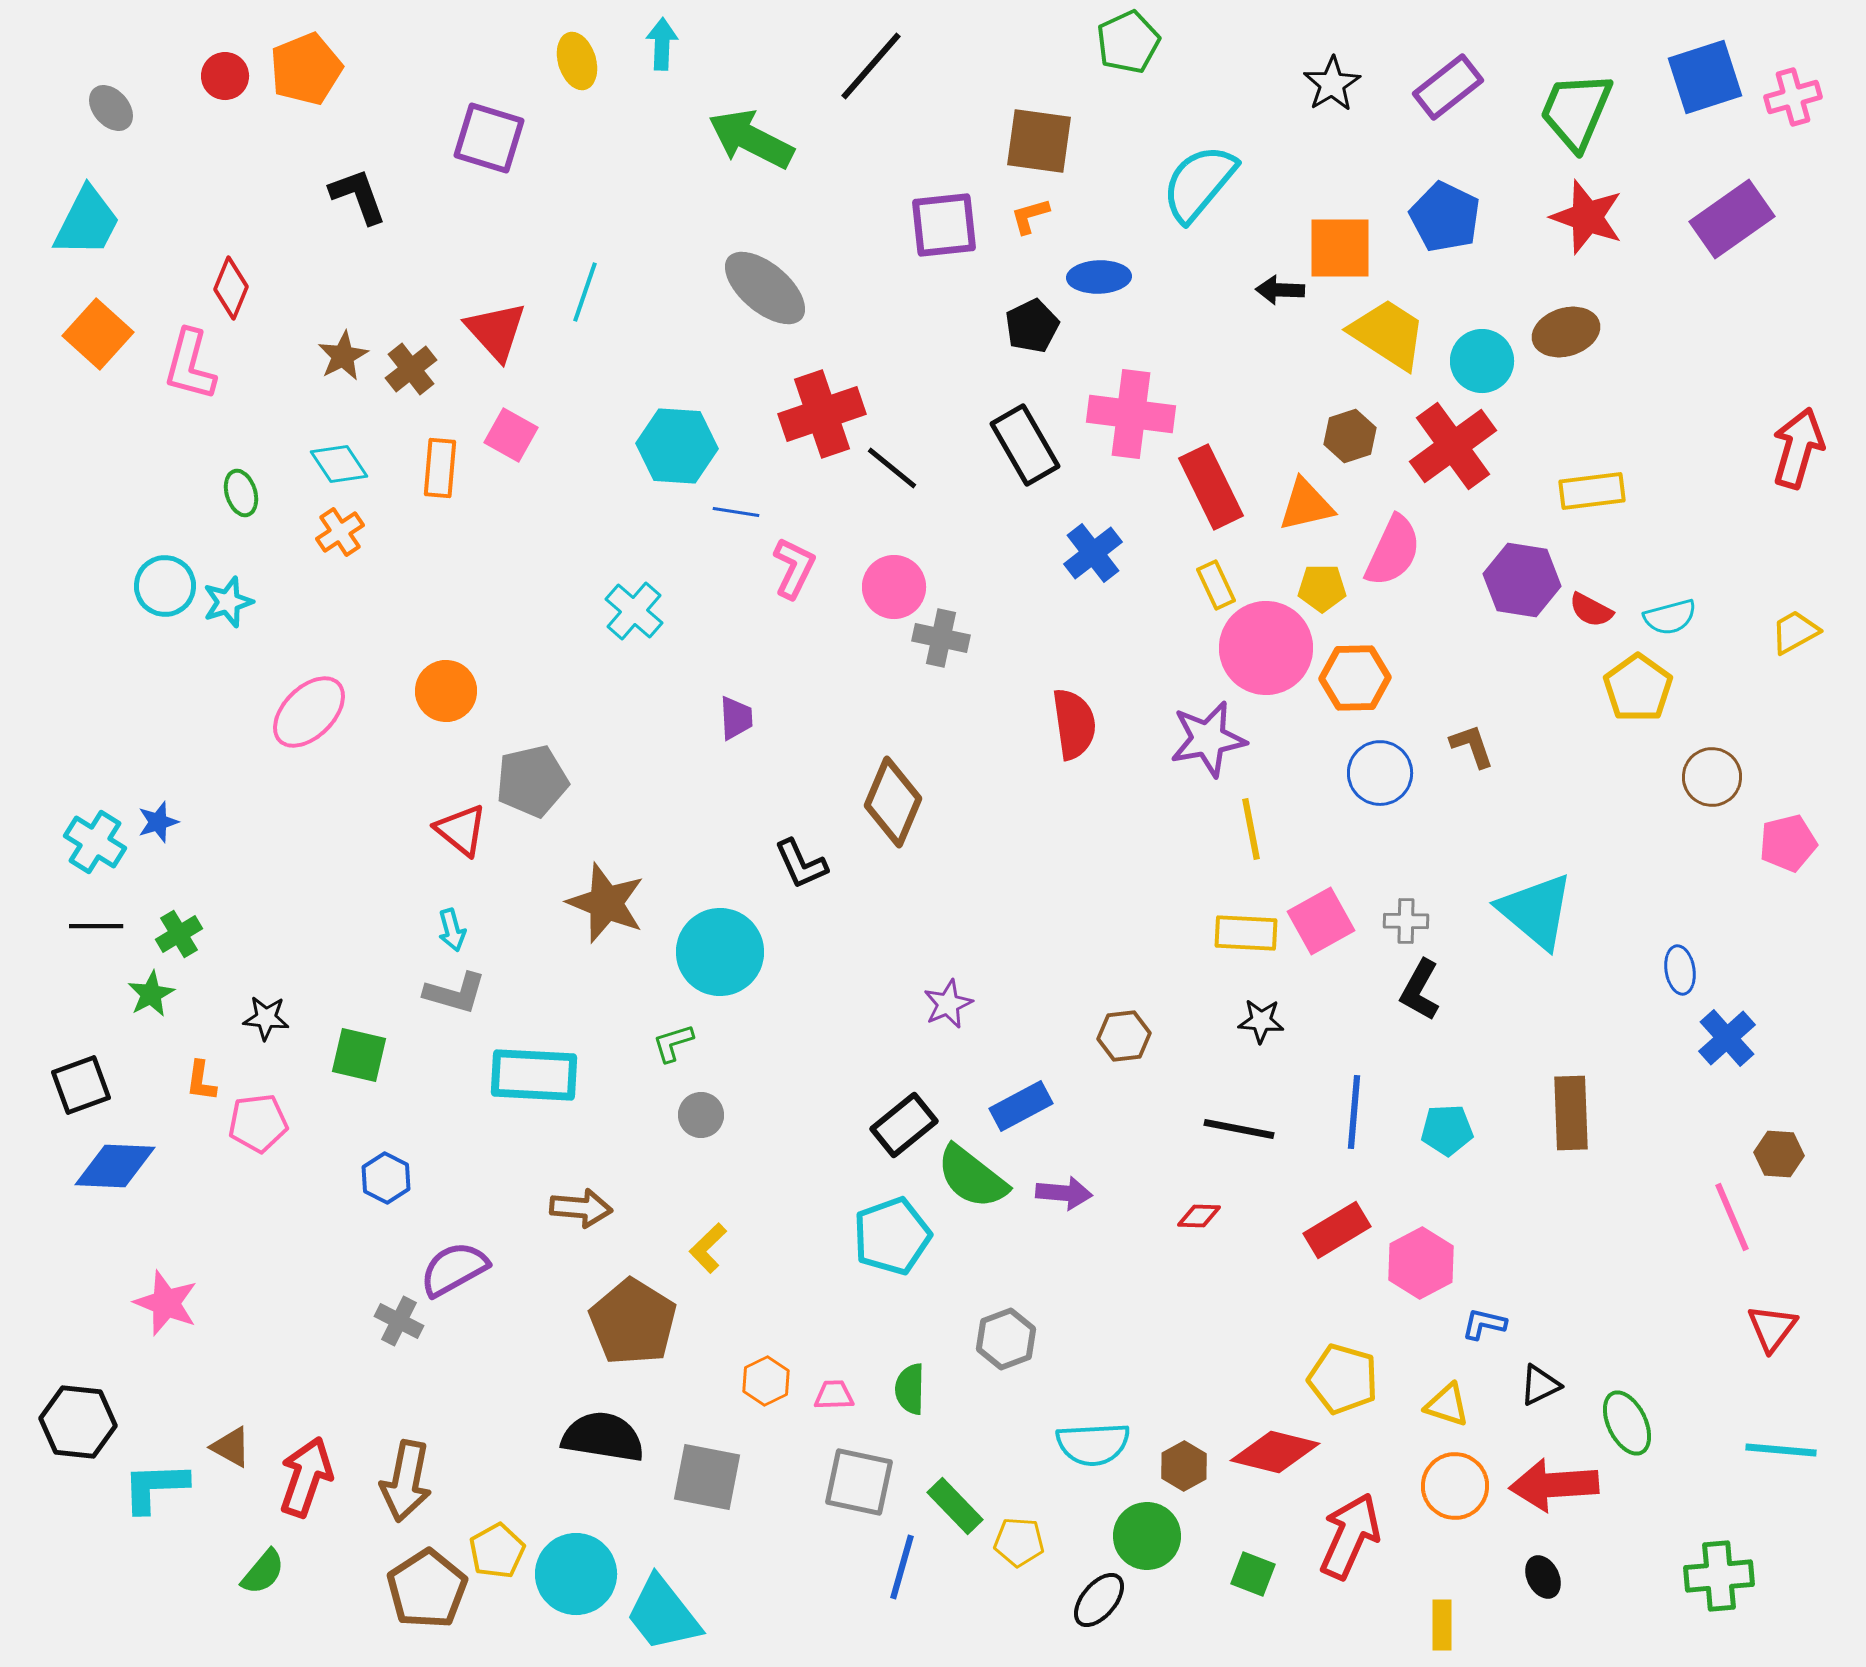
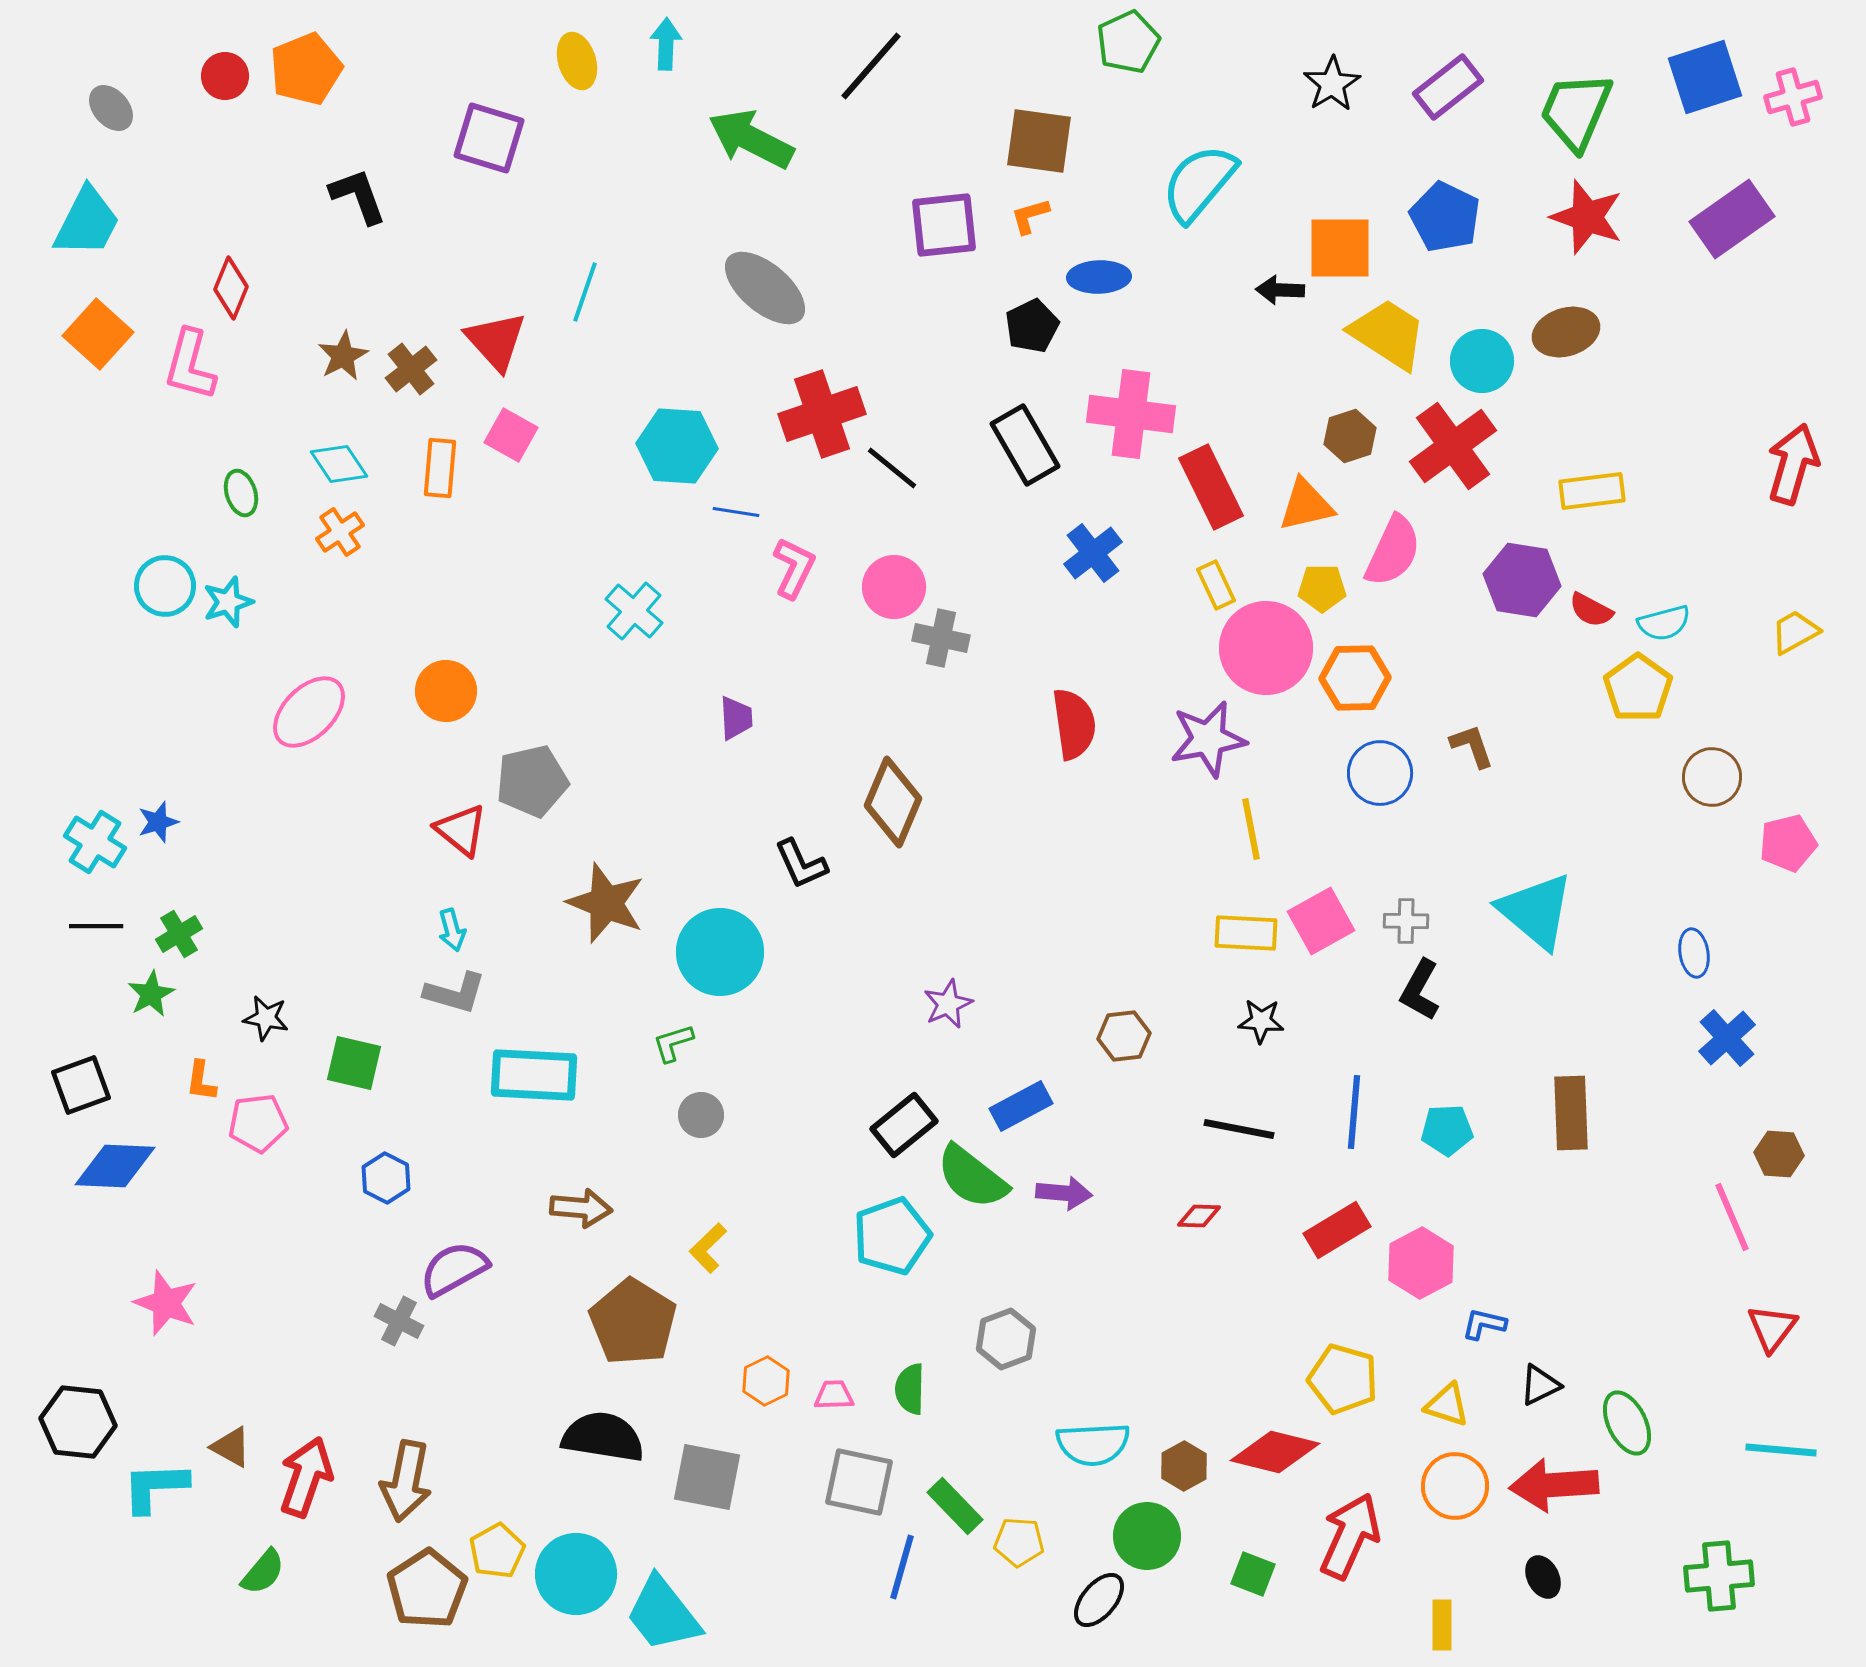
cyan arrow at (662, 44): moved 4 px right
red triangle at (496, 331): moved 10 px down
red arrow at (1798, 448): moved 5 px left, 16 px down
cyan semicircle at (1670, 617): moved 6 px left, 6 px down
blue ellipse at (1680, 970): moved 14 px right, 17 px up
black star at (266, 1018): rotated 6 degrees clockwise
green square at (359, 1055): moved 5 px left, 8 px down
